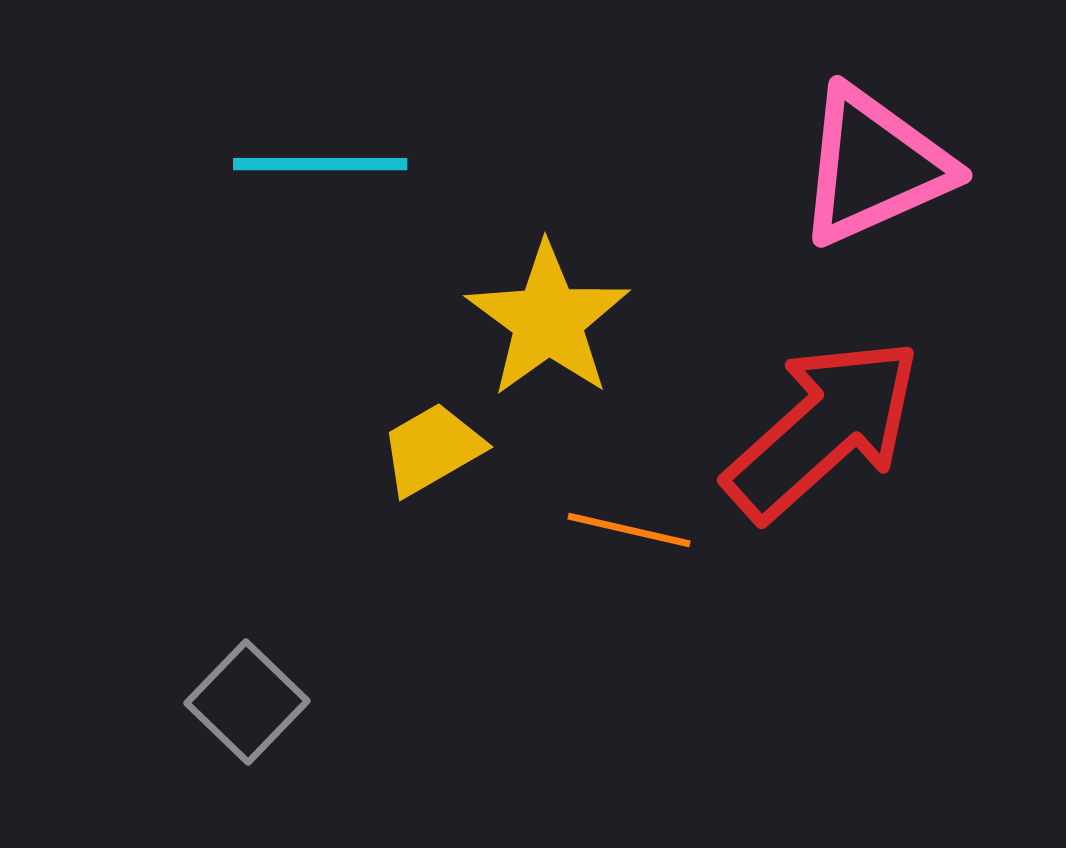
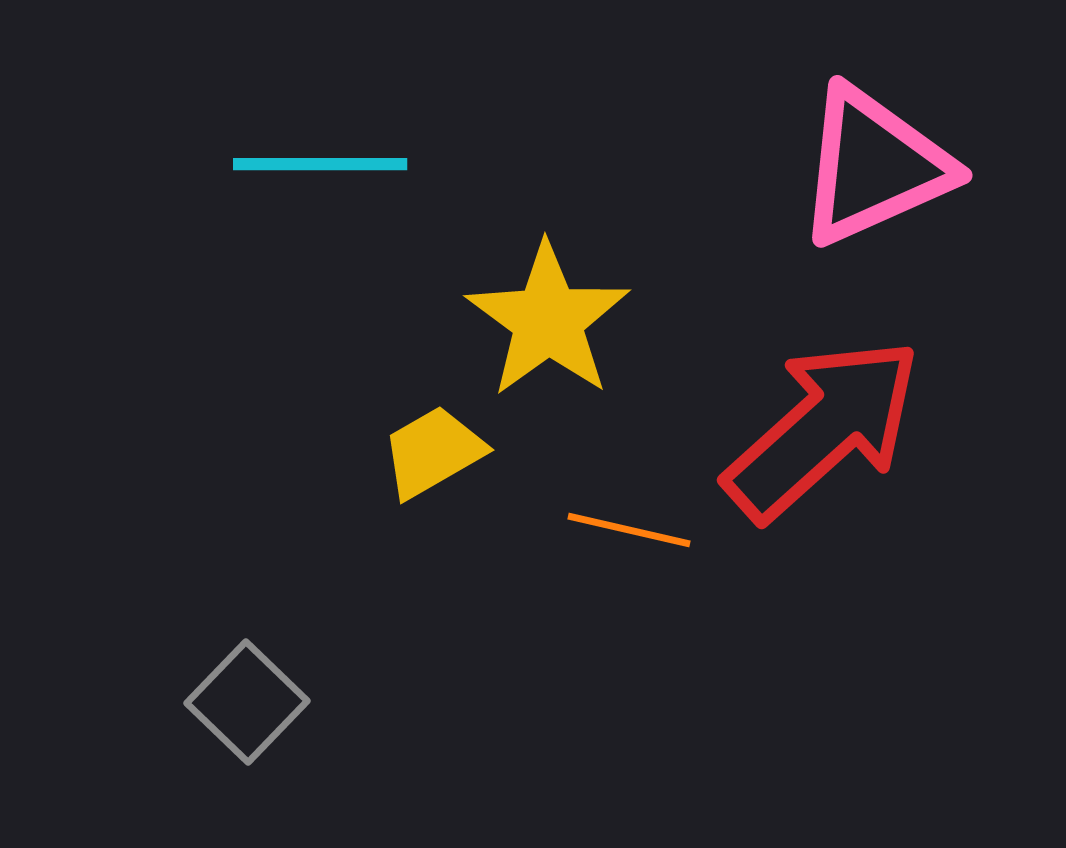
yellow trapezoid: moved 1 px right, 3 px down
